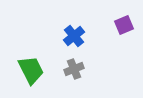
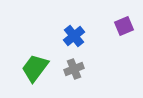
purple square: moved 1 px down
green trapezoid: moved 4 px right, 2 px up; rotated 116 degrees counterclockwise
